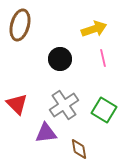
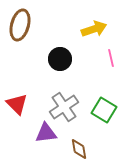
pink line: moved 8 px right
gray cross: moved 2 px down
